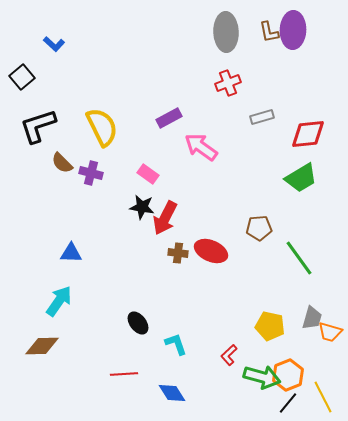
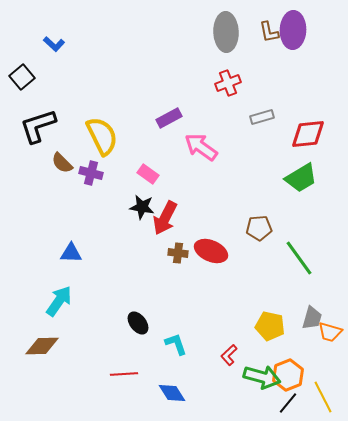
yellow semicircle: moved 9 px down
